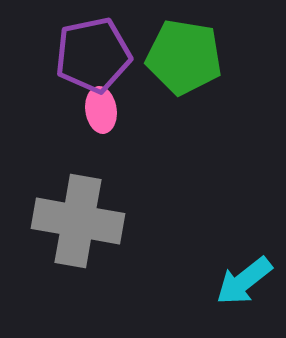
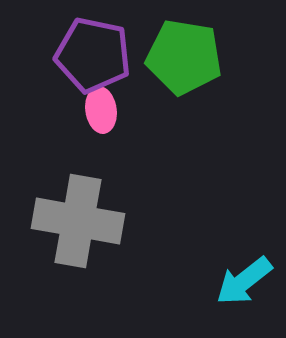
purple pentagon: rotated 24 degrees clockwise
